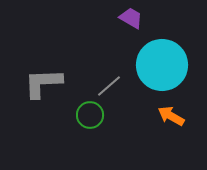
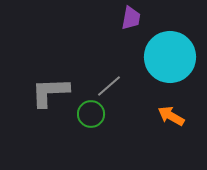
purple trapezoid: rotated 70 degrees clockwise
cyan circle: moved 8 px right, 8 px up
gray L-shape: moved 7 px right, 9 px down
green circle: moved 1 px right, 1 px up
